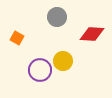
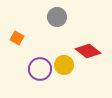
red diamond: moved 4 px left, 17 px down; rotated 35 degrees clockwise
yellow circle: moved 1 px right, 4 px down
purple circle: moved 1 px up
